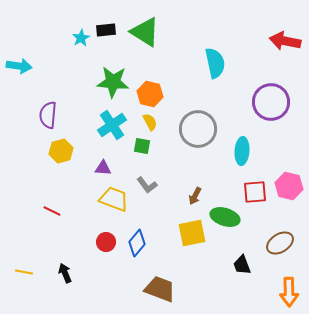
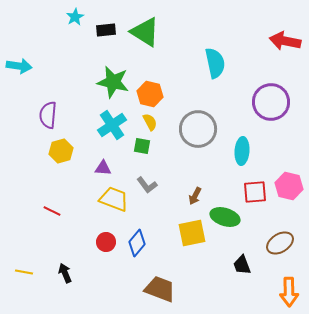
cyan star: moved 6 px left, 21 px up
green star: rotated 8 degrees clockwise
